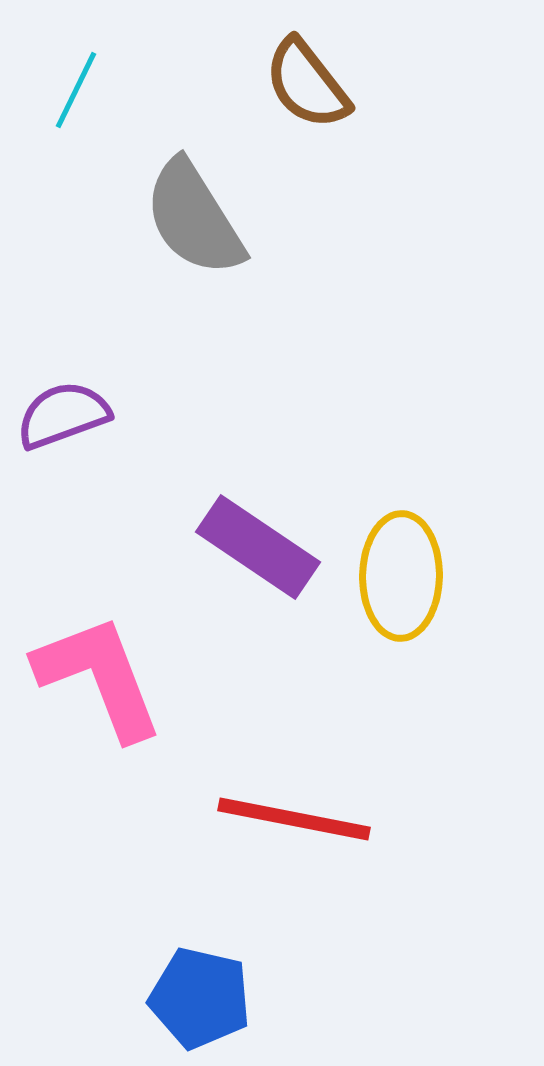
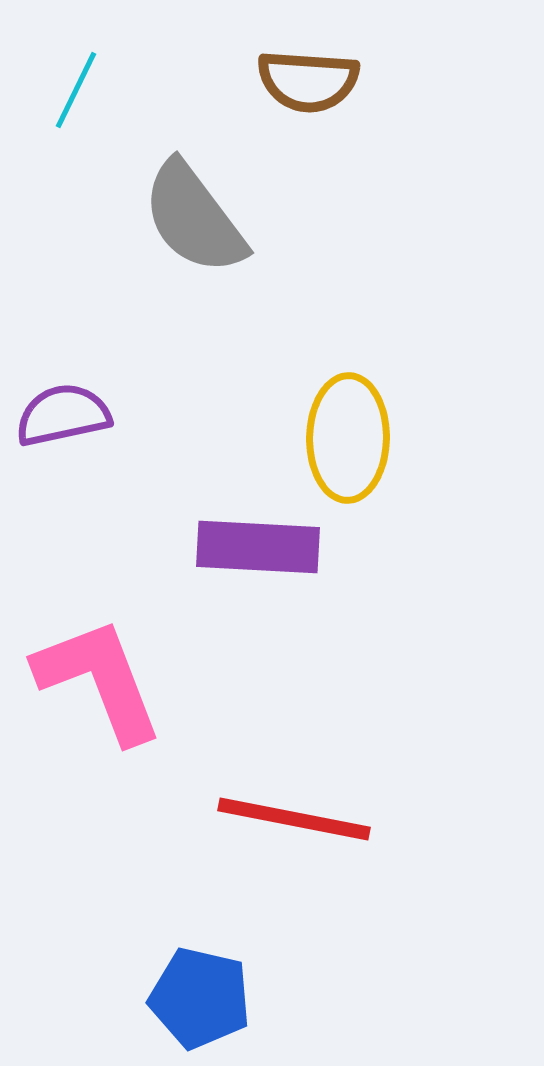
brown semicircle: moved 1 px right, 3 px up; rotated 48 degrees counterclockwise
gray semicircle: rotated 5 degrees counterclockwise
purple semicircle: rotated 8 degrees clockwise
purple rectangle: rotated 31 degrees counterclockwise
yellow ellipse: moved 53 px left, 138 px up
pink L-shape: moved 3 px down
